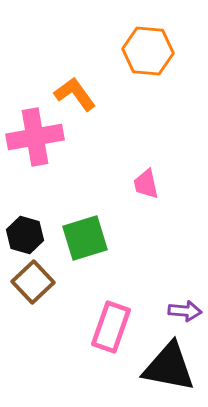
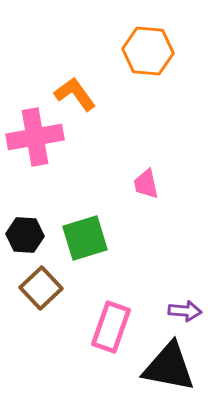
black hexagon: rotated 12 degrees counterclockwise
brown square: moved 8 px right, 6 px down
